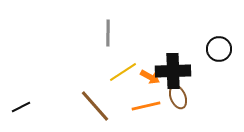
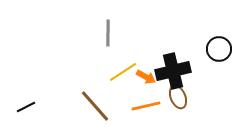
black cross: rotated 12 degrees counterclockwise
orange arrow: moved 4 px left
black line: moved 5 px right
